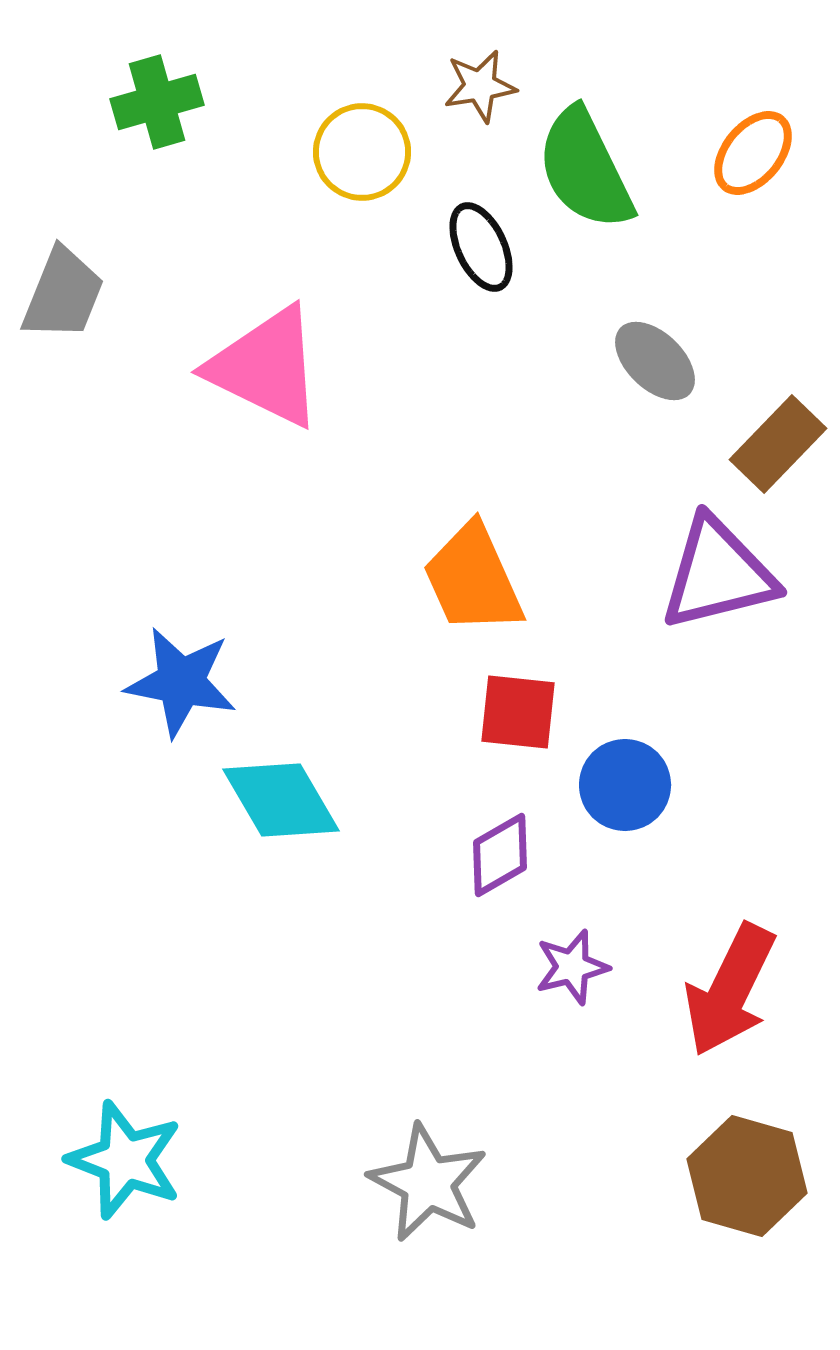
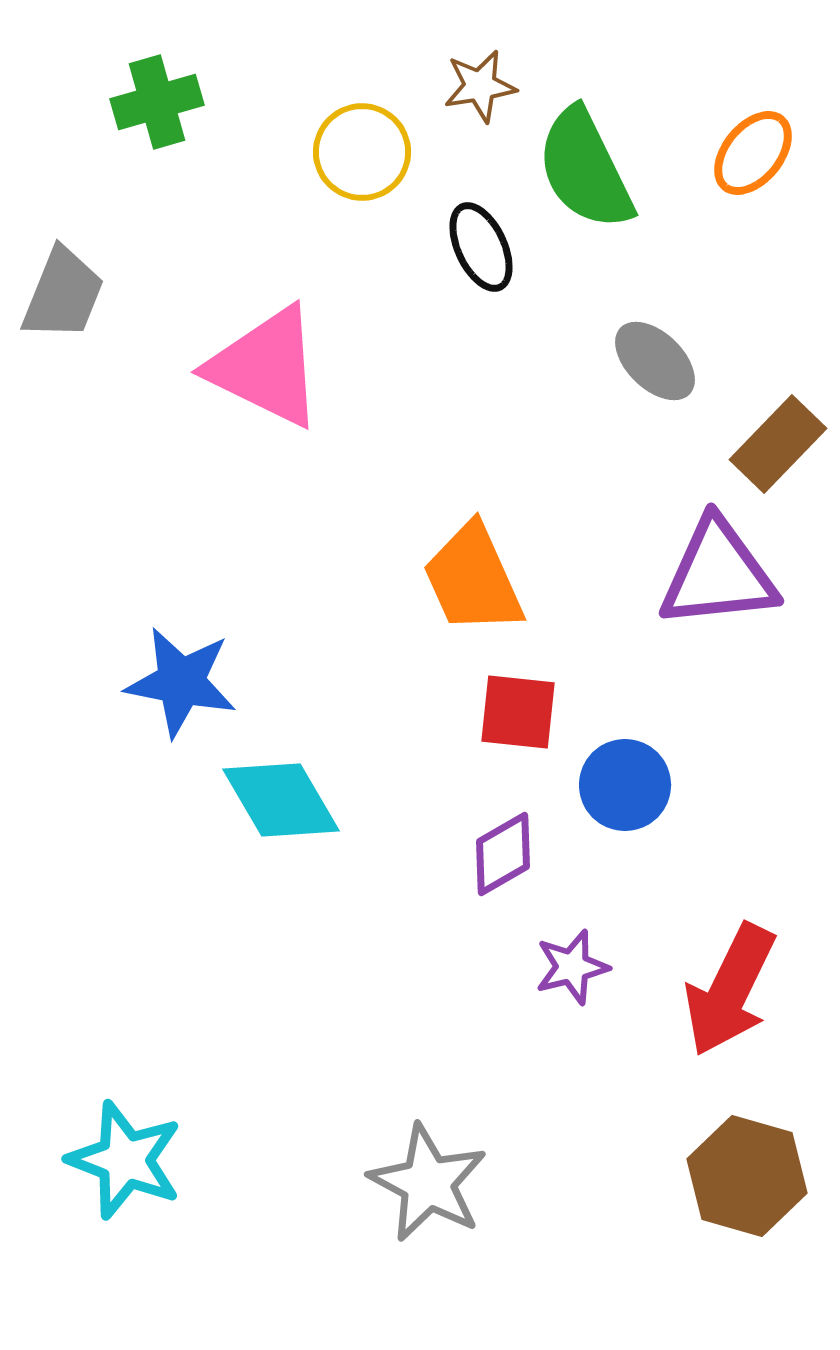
purple triangle: rotated 8 degrees clockwise
purple diamond: moved 3 px right, 1 px up
